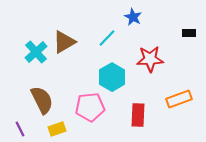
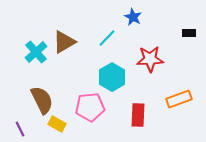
yellow rectangle: moved 5 px up; rotated 48 degrees clockwise
